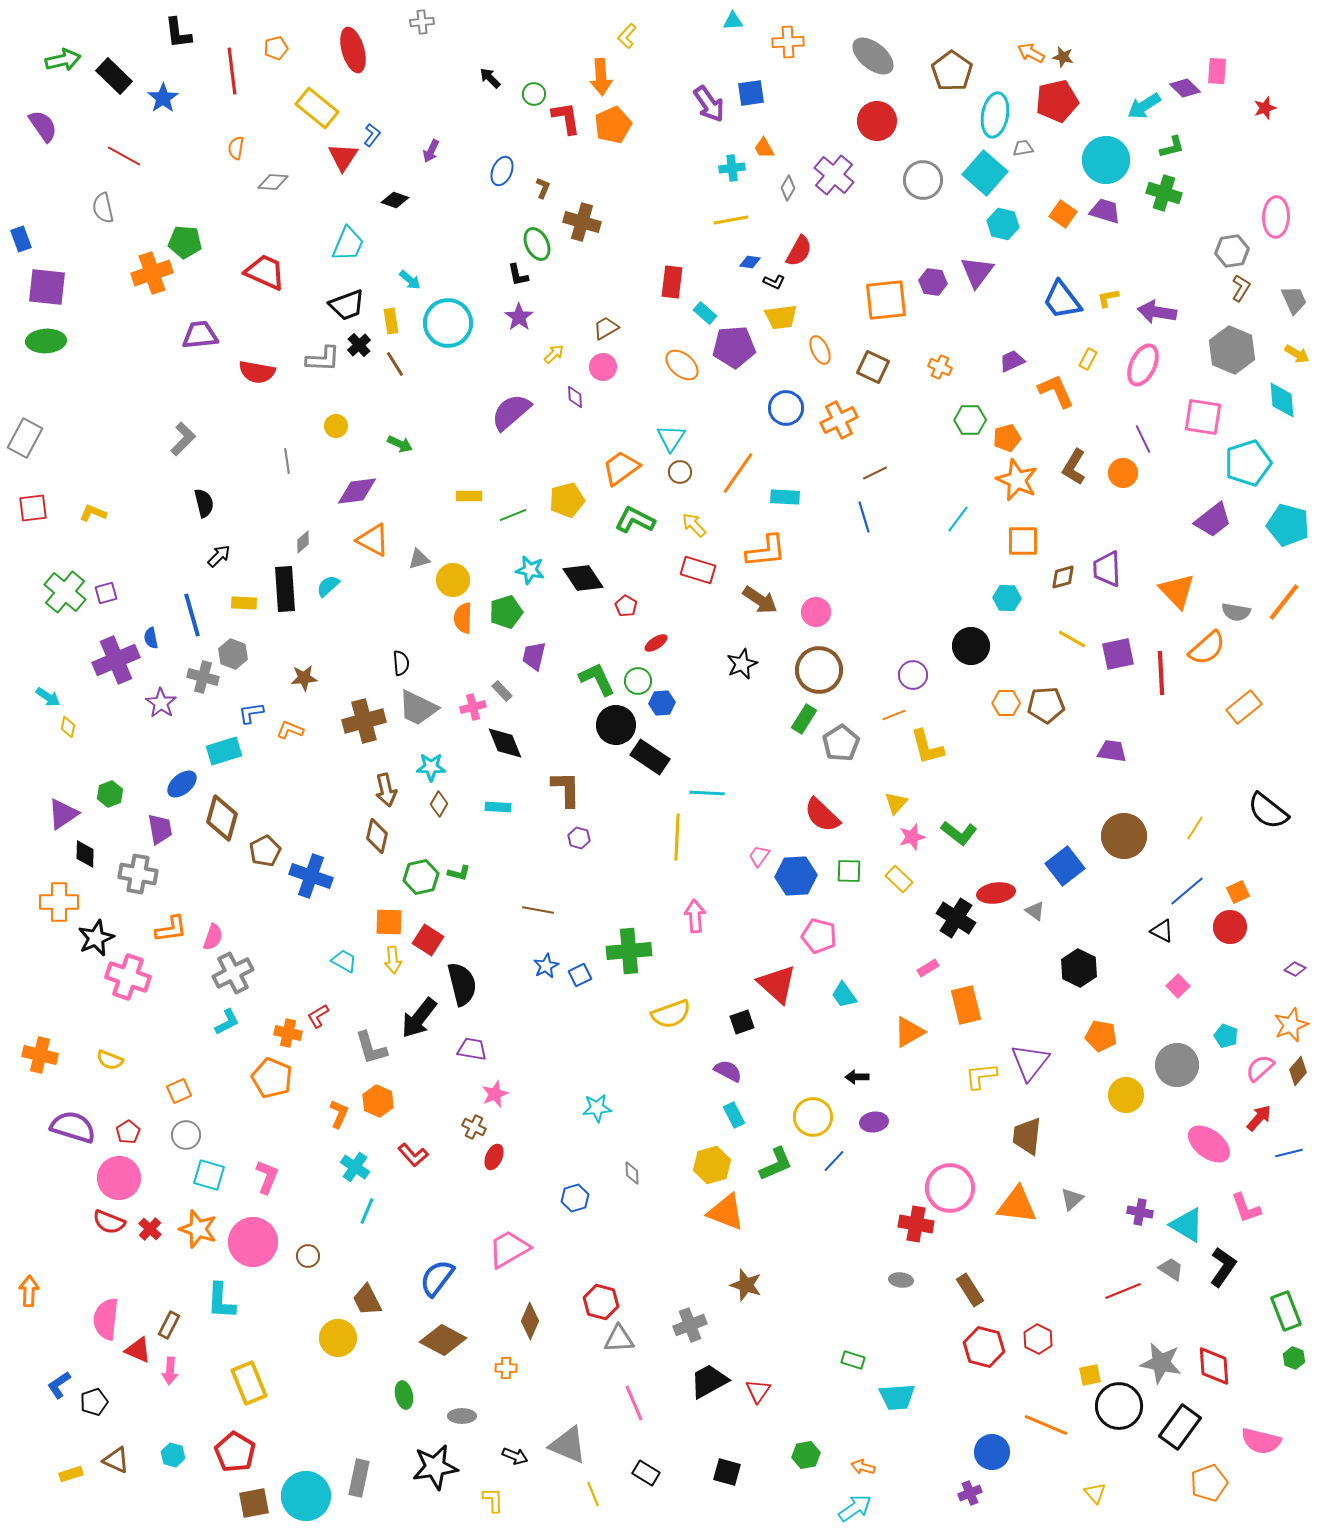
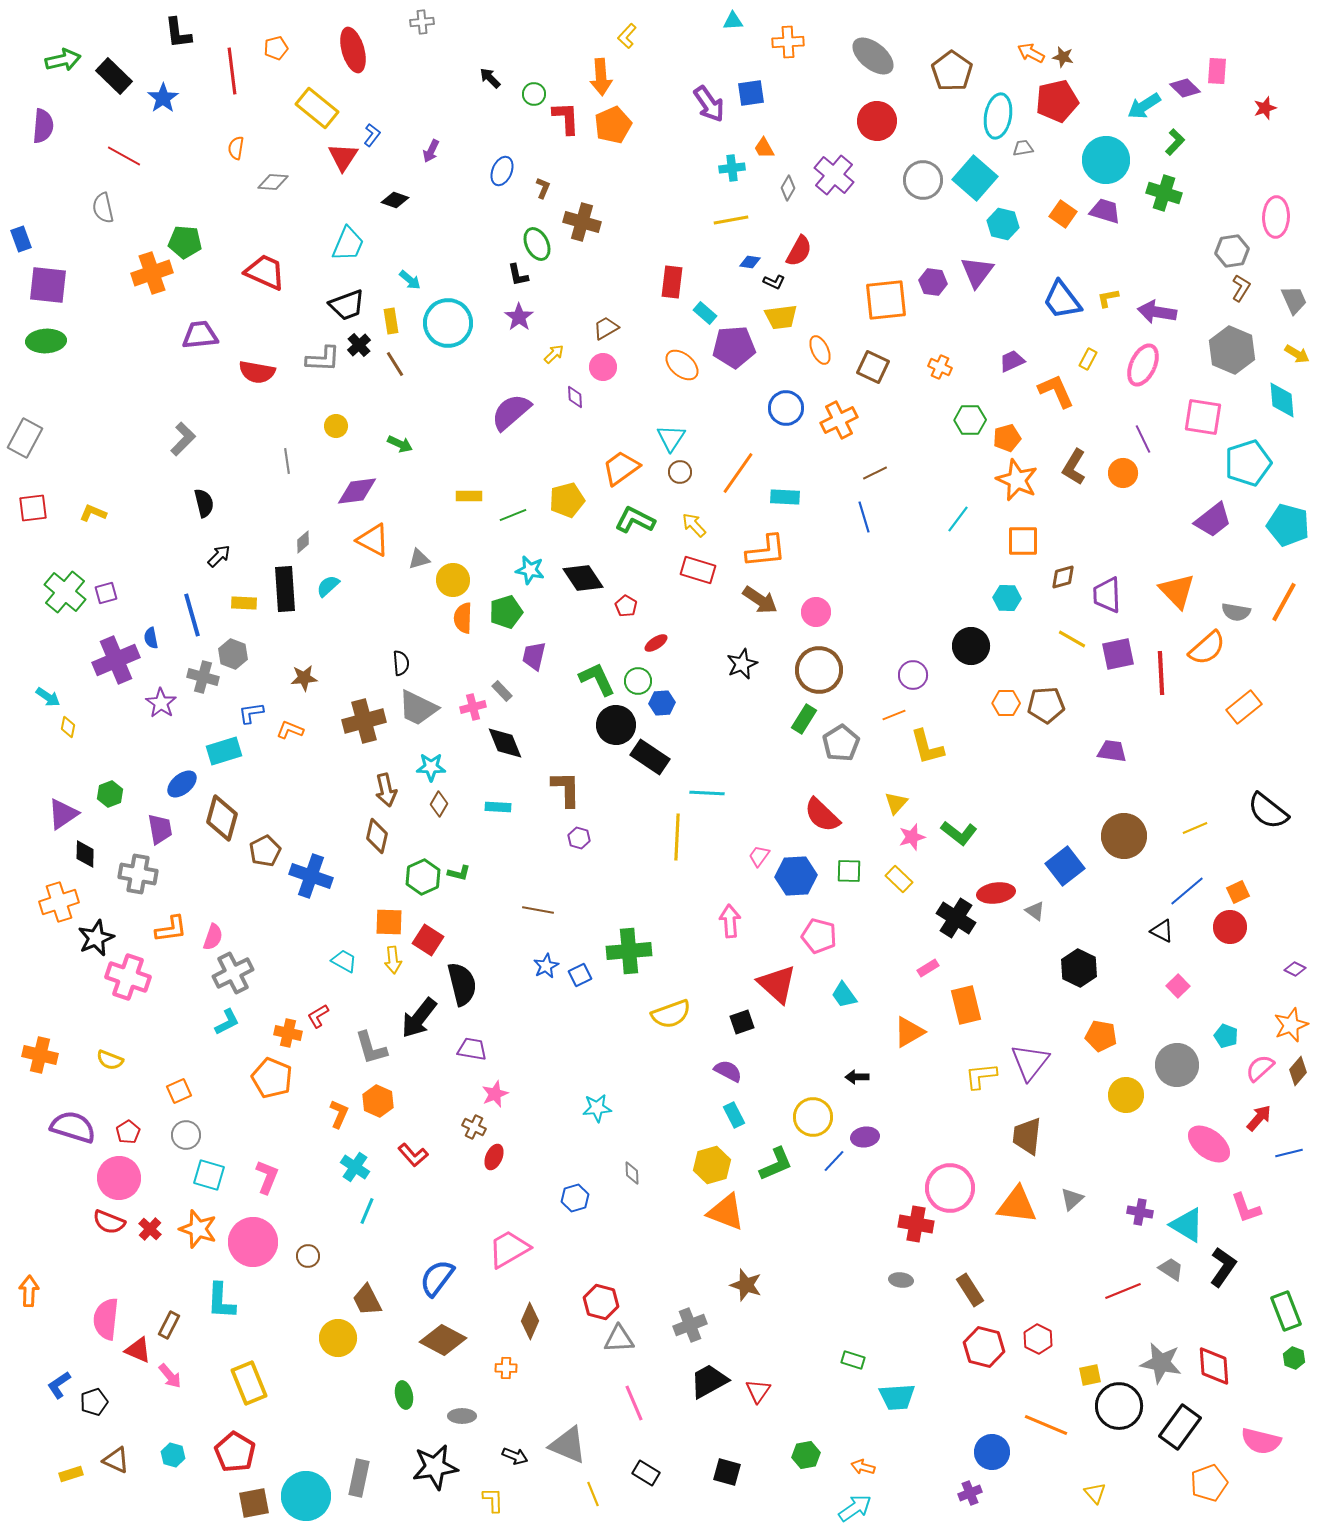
cyan ellipse at (995, 115): moved 3 px right, 1 px down
red L-shape at (566, 118): rotated 6 degrees clockwise
purple semicircle at (43, 126): rotated 40 degrees clockwise
green L-shape at (1172, 147): moved 3 px right, 5 px up; rotated 32 degrees counterclockwise
cyan square at (985, 173): moved 10 px left, 5 px down
purple square at (47, 287): moved 1 px right, 2 px up
purple trapezoid at (1107, 569): moved 26 px down
orange line at (1284, 602): rotated 9 degrees counterclockwise
yellow line at (1195, 828): rotated 35 degrees clockwise
green hexagon at (421, 877): moved 2 px right; rotated 12 degrees counterclockwise
orange cross at (59, 902): rotated 18 degrees counterclockwise
pink arrow at (695, 916): moved 35 px right, 5 px down
purple ellipse at (874, 1122): moved 9 px left, 15 px down
pink arrow at (170, 1371): moved 5 px down; rotated 44 degrees counterclockwise
